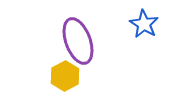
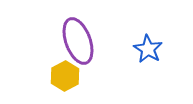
blue star: moved 4 px right, 25 px down
